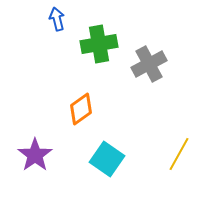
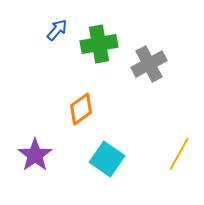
blue arrow: moved 11 px down; rotated 55 degrees clockwise
